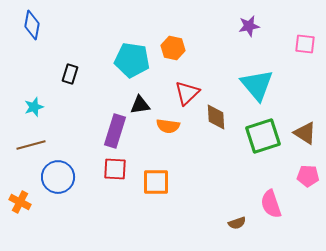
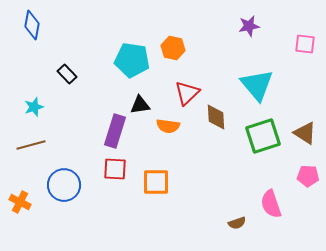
black rectangle: moved 3 px left; rotated 60 degrees counterclockwise
blue circle: moved 6 px right, 8 px down
